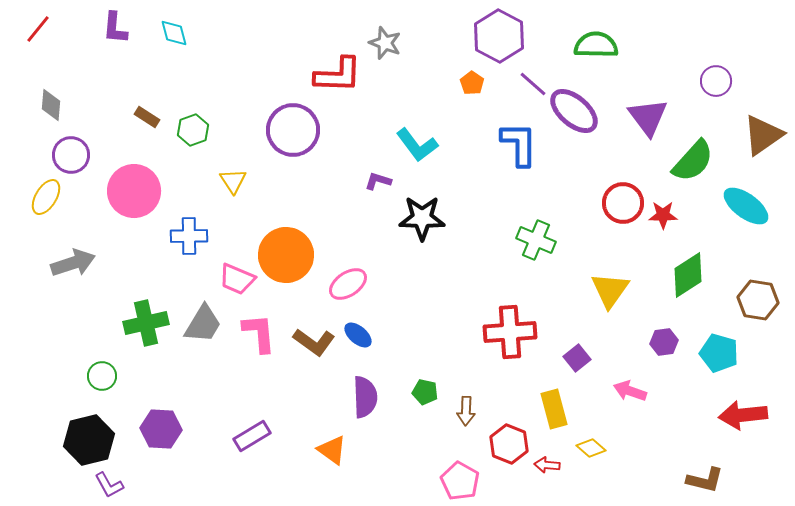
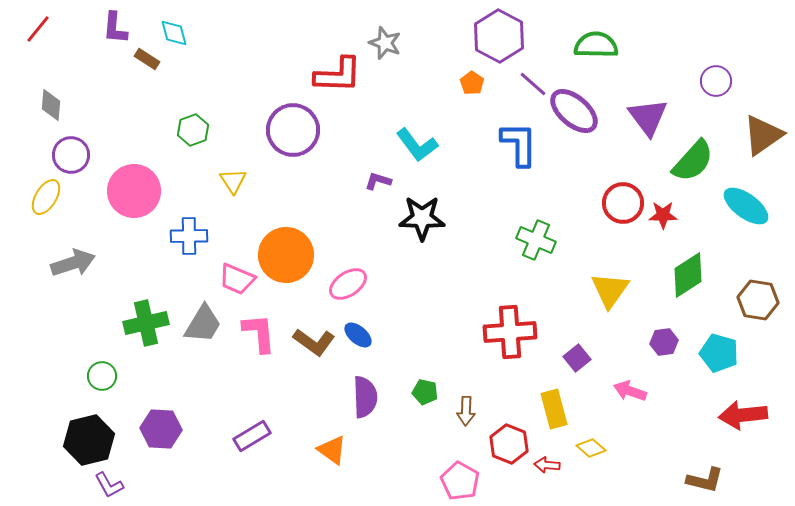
brown rectangle at (147, 117): moved 58 px up
